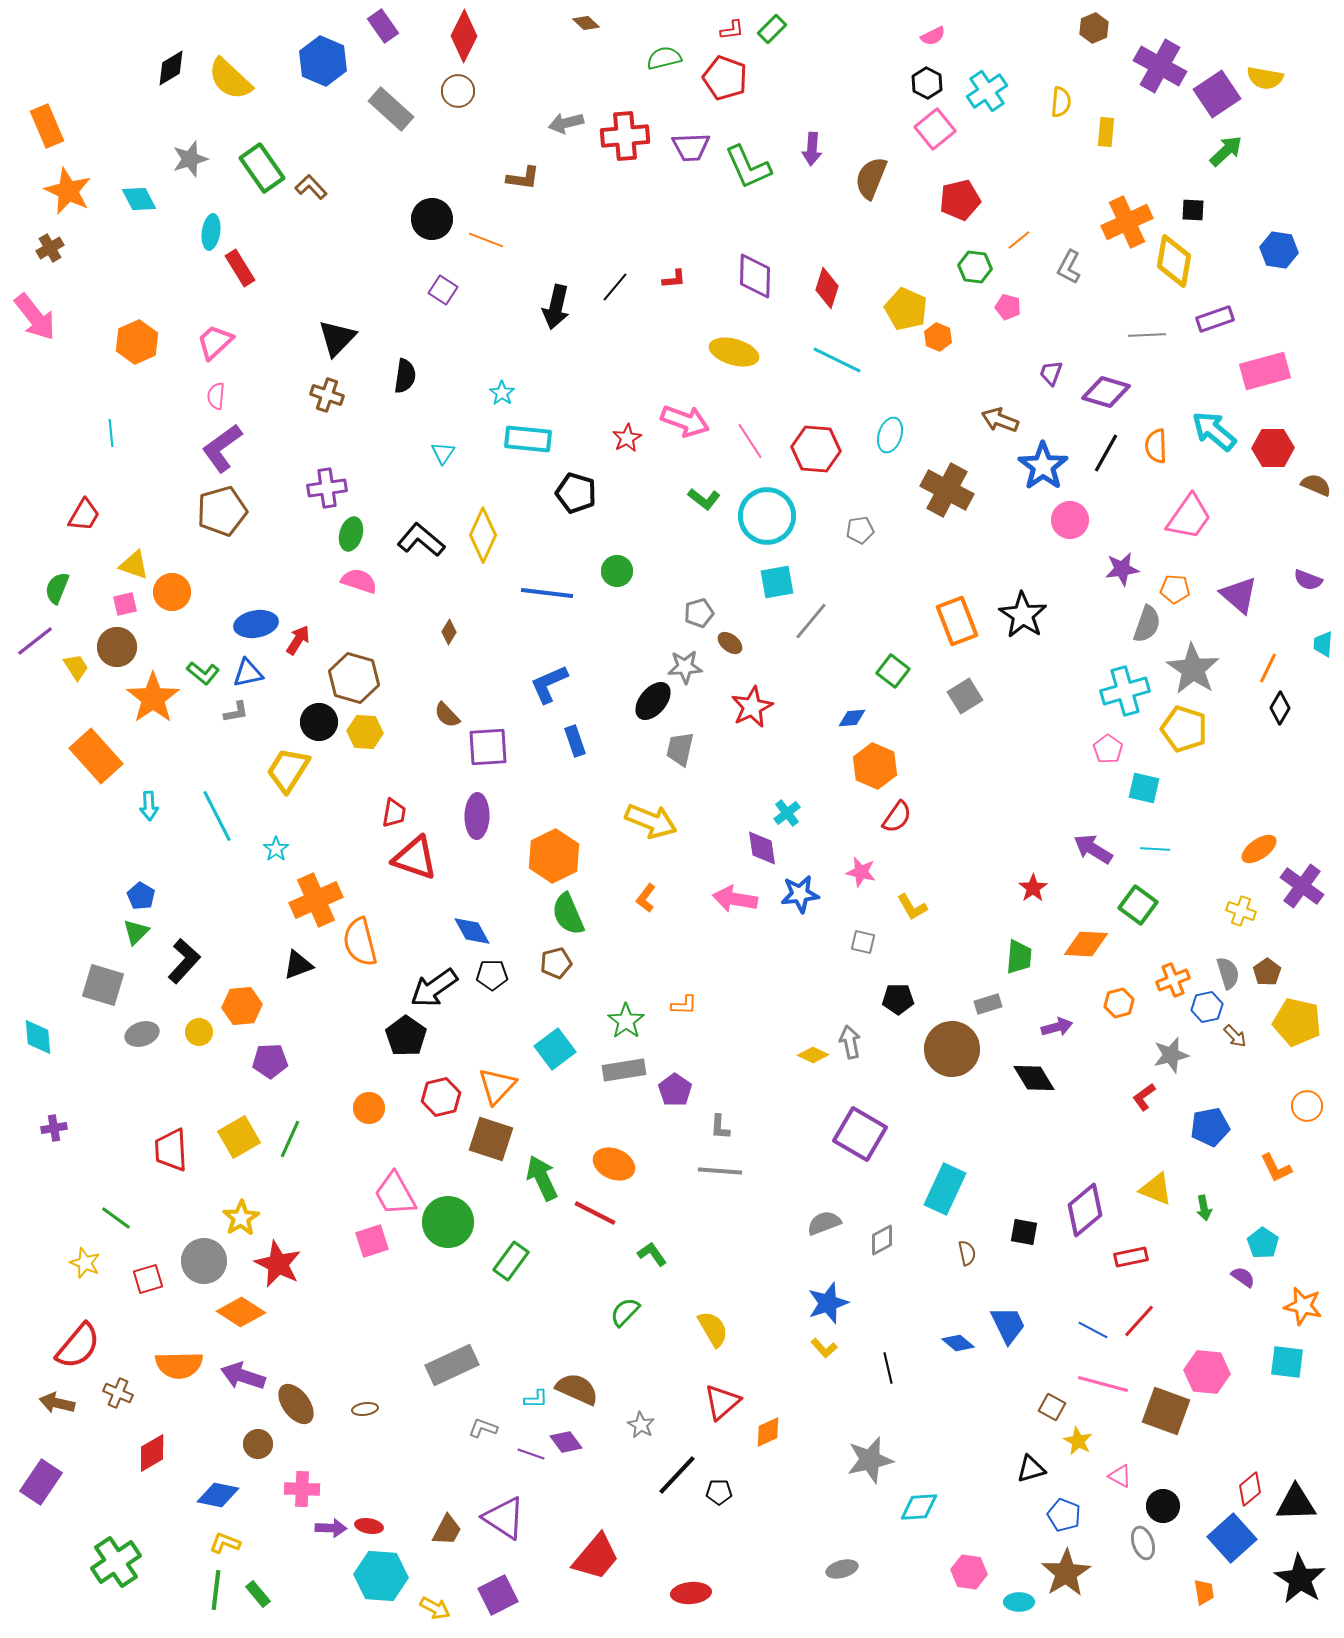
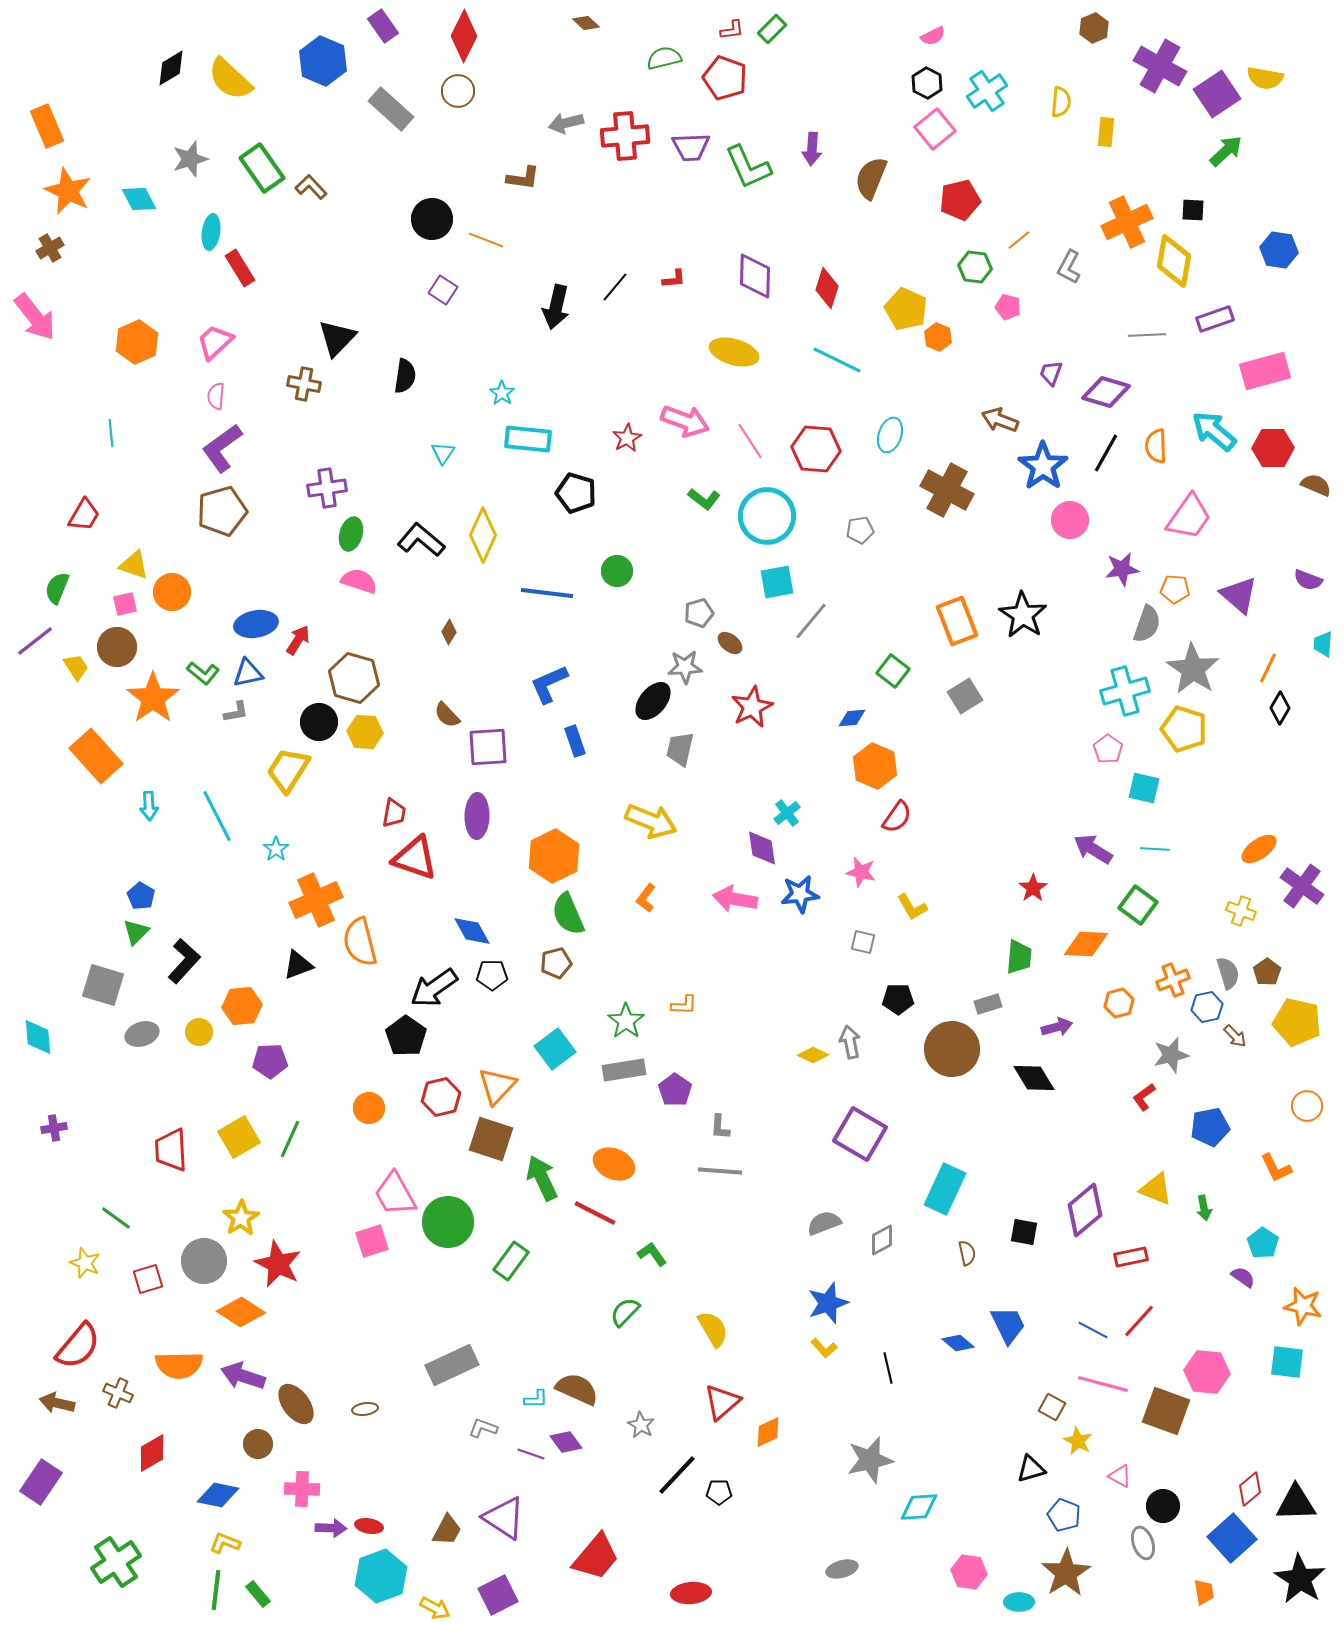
brown cross at (327, 395): moved 23 px left, 11 px up; rotated 8 degrees counterclockwise
cyan hexagon at (381, 1576): rotated 24 degrees counterclockwise
